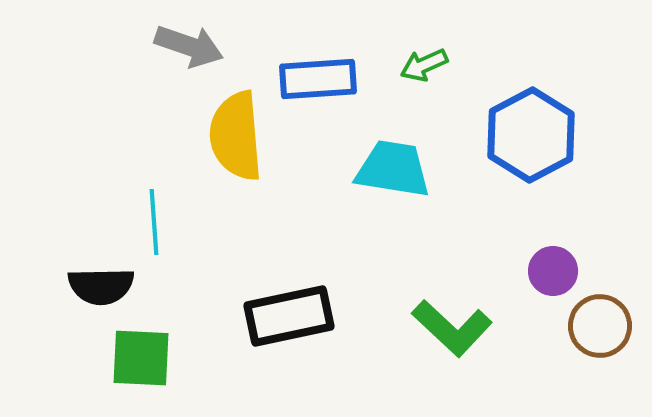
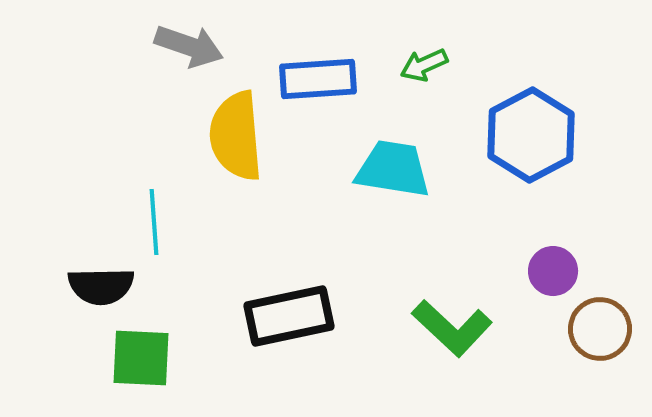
brown circle: moved 3 px down
